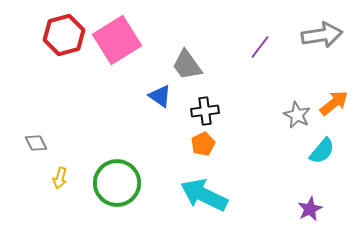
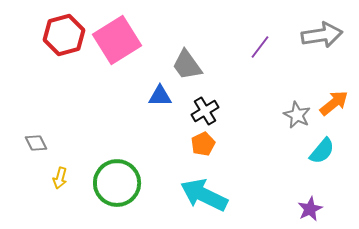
blue triangle: rotated 35 degrees counterclockwise
black cross: rotated 24 degrees counterclockwise
